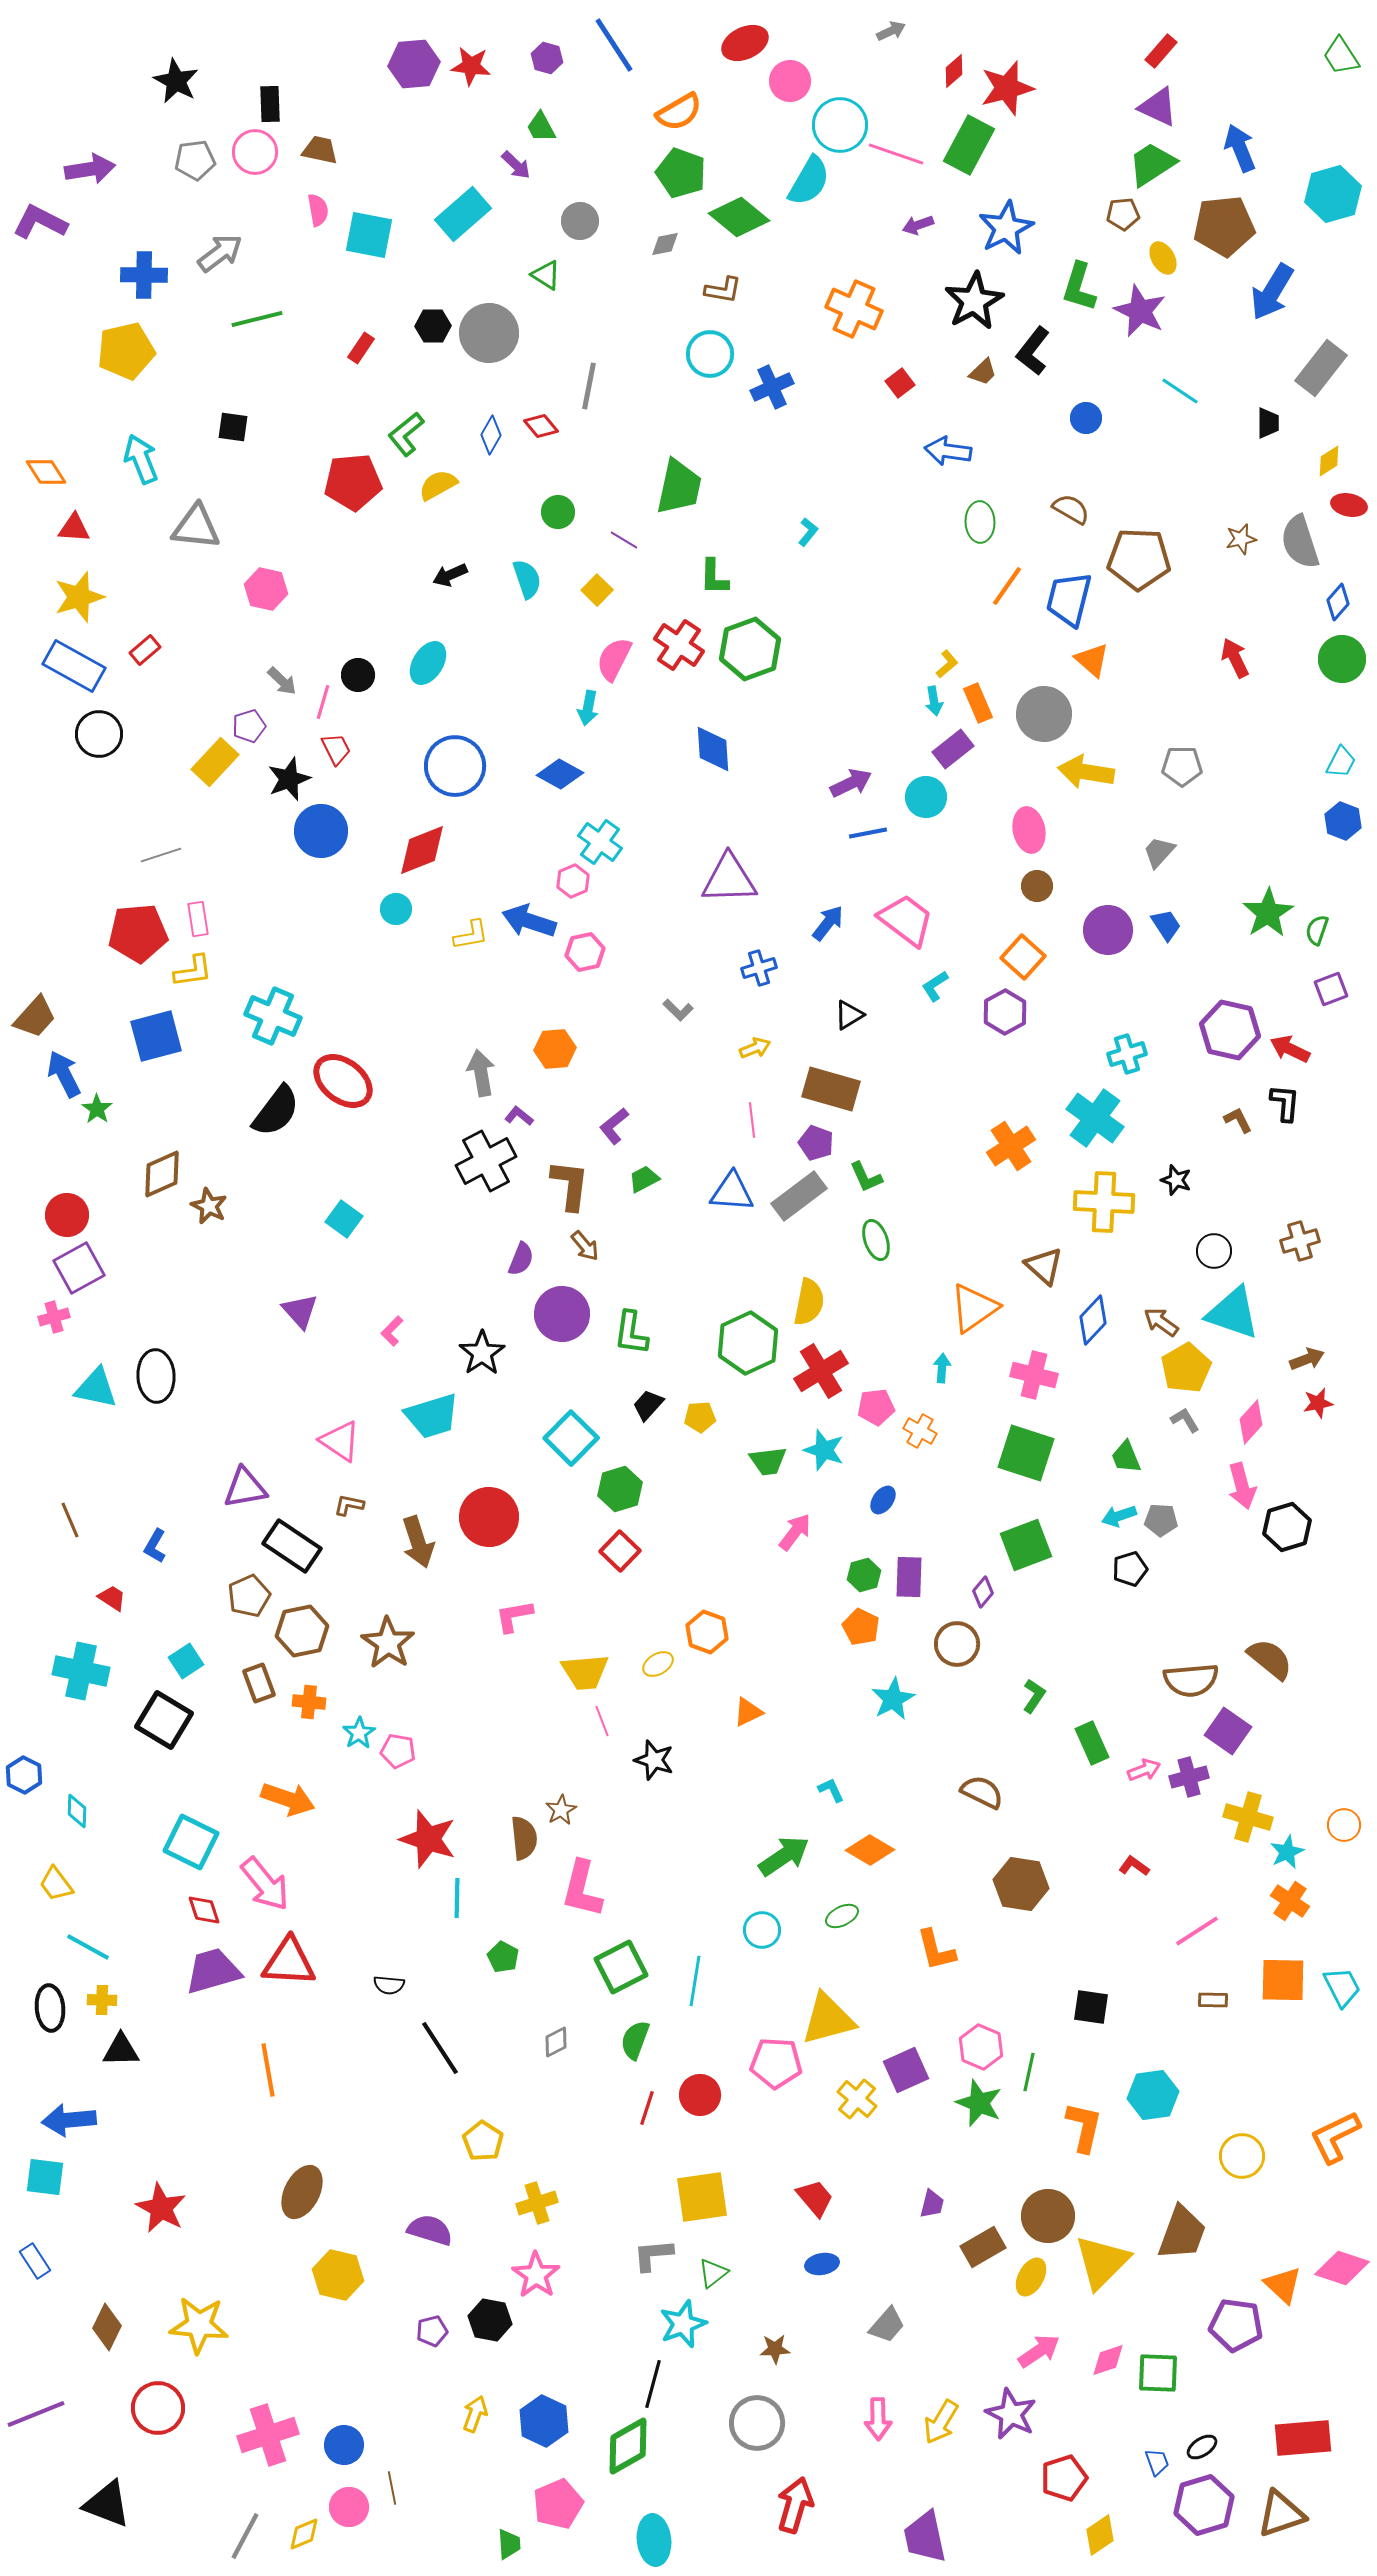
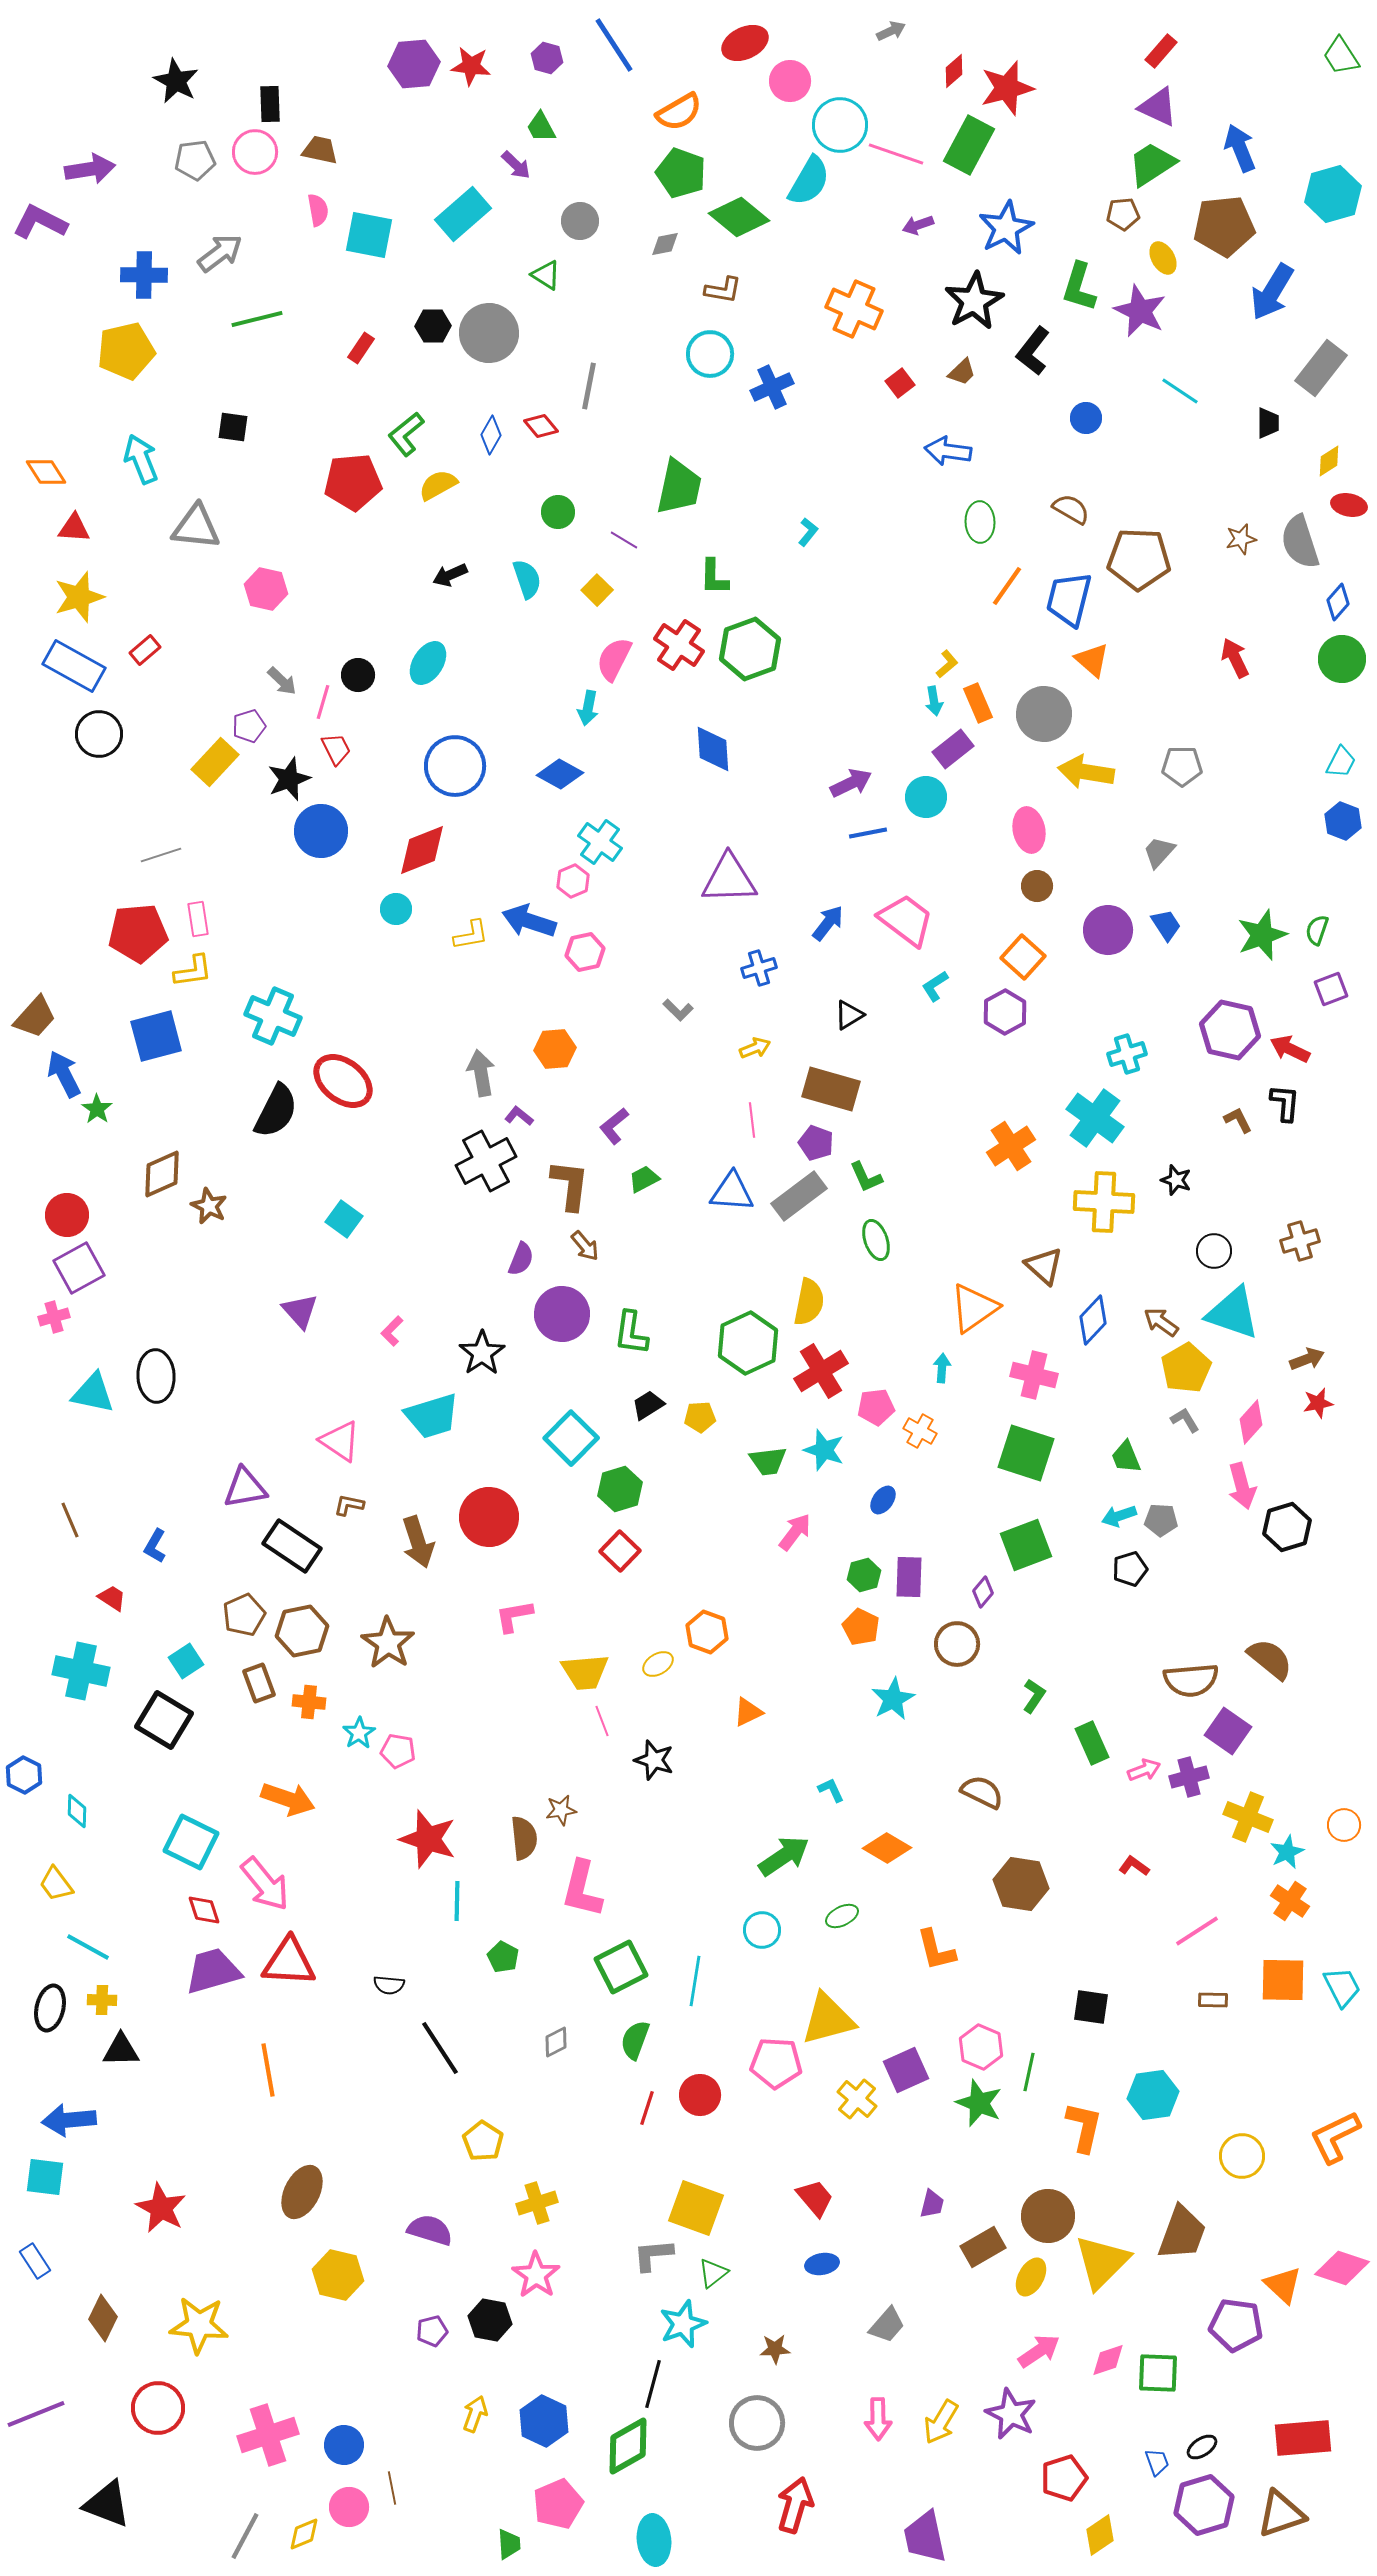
brown trapezoid at (983, 372): moved 21 px left
green star at (1268, 913): moved 6 px left, 22 px down; rotated 12 degrees clockwise
black semicircle at (276, 1111): rotated 10 degrees counterclockwise
cyan triangle at (96, 1388): moved 3 px left, 5 px down
black trapezoid at (648, 1405): rotated 16 degrees clockwise
brown pentagon at (249, 1596): moved 5 px left, 19 px down
brown star at (561, 1810): rotated 20 degrees clockwise
yellow cross at (1248, 1817): rotated 6 degrees clockwise
orange diamond at (870, 1850): moved 17 px right, 2 px up
cyan line at (457, 1898): moved 3 px down
black ellipse at (50, 2008): rotated 18 degrees clockwise
yellow square at (702, 2197): moved 6 px left, 11 px down; rotated 28 degrees clockwise
brown diamond at (107, 2327): moved 4 px left, 9 px up
